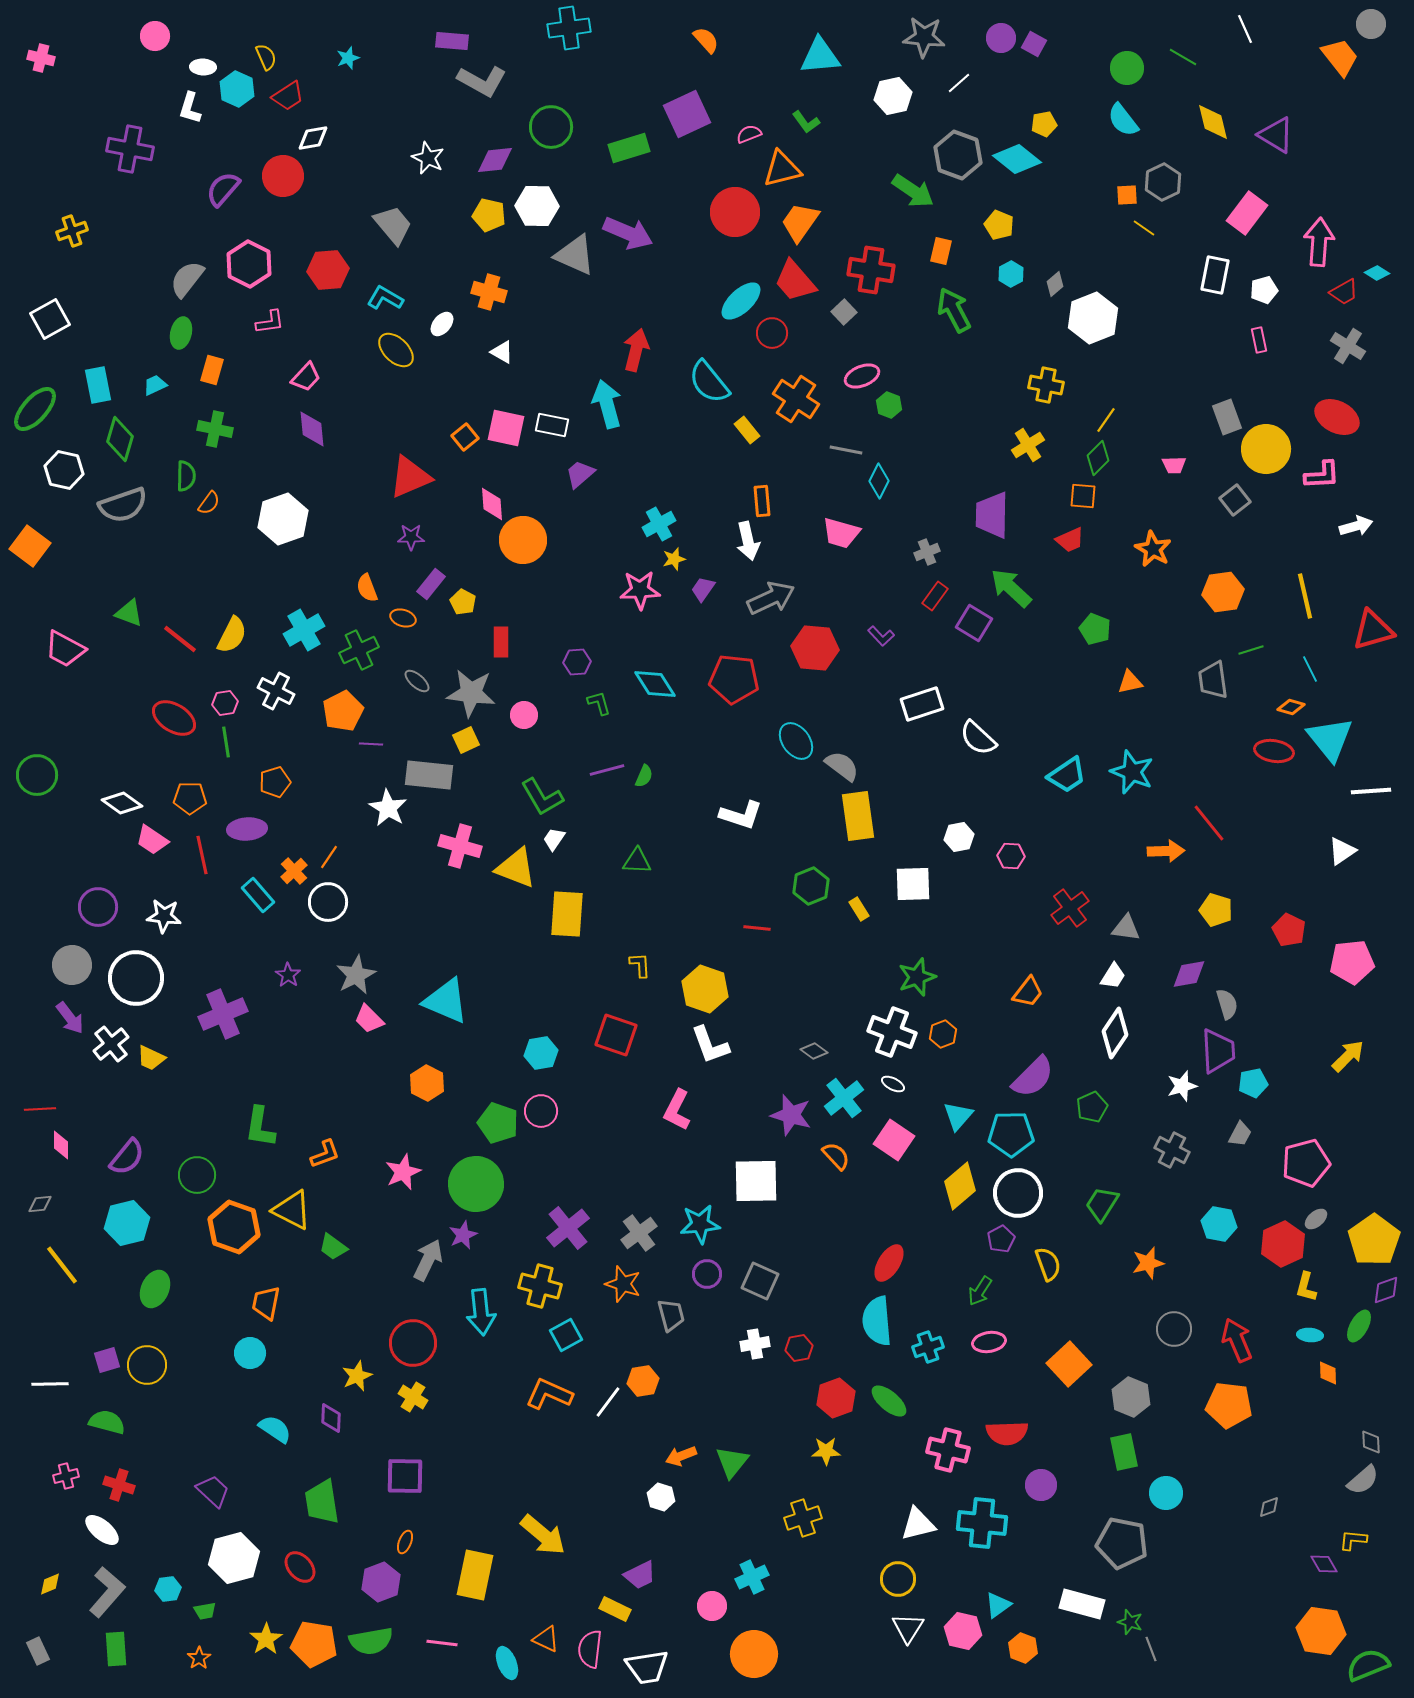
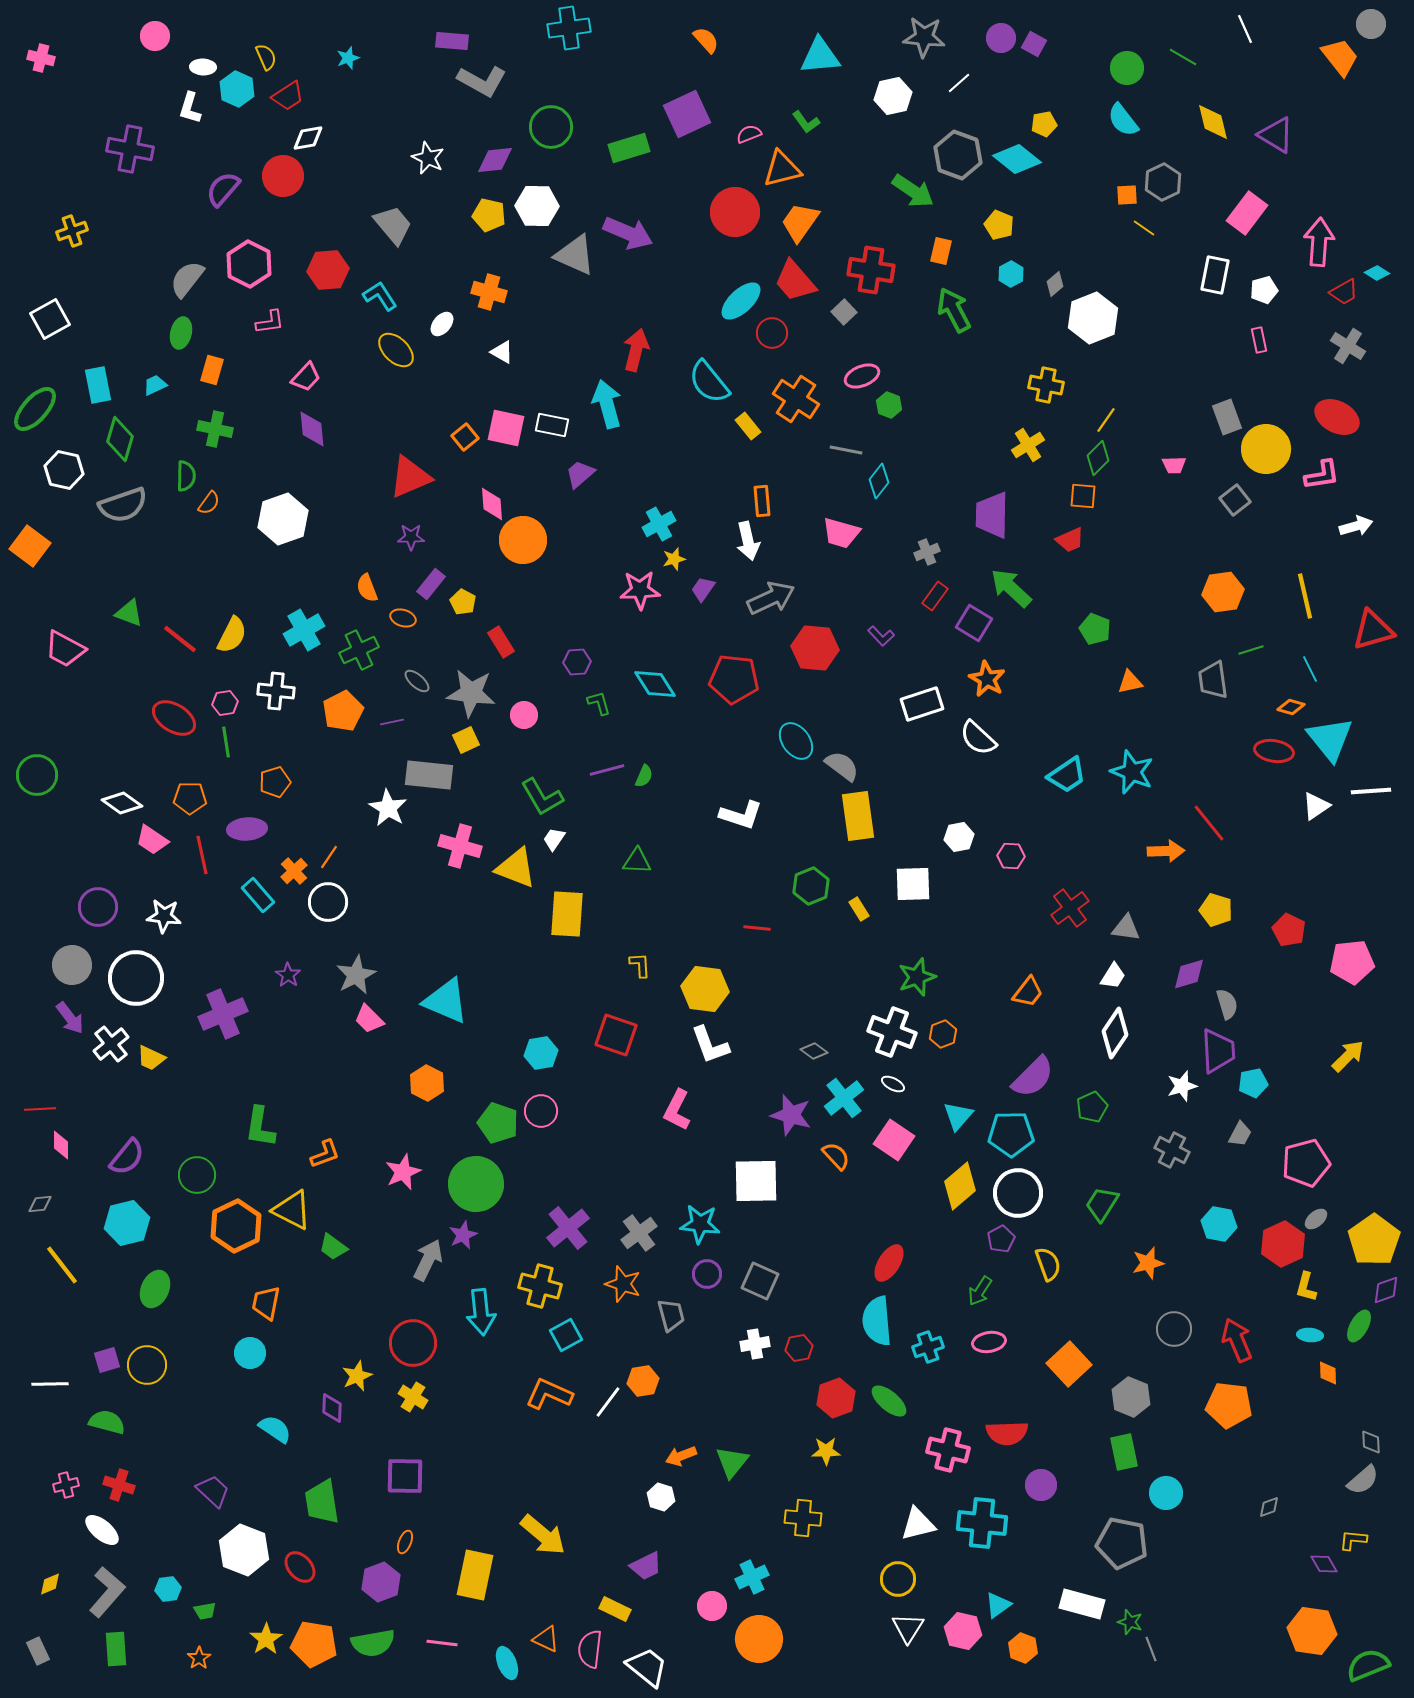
white diamond at (313, 138): moved 5 px left
cyan L-shape at (385, 298): moved 5 px left, 2 px up; rotated 27 degrees clockwise
yellow rectangle at (747, 430): moved 1 px right, 4 px up
pink L-shape at (1322, 475): rotated 6 degrees counterclockwise
cyan diamond at (879, 481): rotated 12 degrees clockwise
orange star at (1153, 549): moved 166 px left, 130 px down
red rectangle at (501, 642): rotated 32 degrees counterclockwise
white cross at (276, 691): rotated 21 degrees counterclockwise
purple line at (371, 744): moved 21 px right, 22 px up; rotated 15 degrees counterclockwise
white triangle at (1342, 851): moved 26 px left, 45 px up
purple diamond at (1189, 974): rotated 6 degrees counterclockwise
yellow hexagon at (705, 989): rotated 12 degrees counterclockwise
cyan star at (700, 1224): rotated 12 degrees clockwise
orange hexagon at (234, 1227): moved 2 px right, 1 px up; rotated 15 degrees clockwise
purple diamond at (331, 1418): moved 1 px right, 10 px up
pink cross at (66, 1476): moved 9 px down
yellow cross at (803, 1518): rotated 24 degrees clockwise
white hexagon at (234, 1558): moved 10 px right, 8 px up; rotated 24 degrees counterclockwise
purple trapezoid at (640, 1575): moved 6 px right, 9 px up
orange hexagon at (1321, 1631): moved 9 px left
green semicircle at (371, 1641): moved 2 px right, 2 px down
orange circle at (754, 1654): moved 5 px right, 15 px up
white trapezoid at (647, 1667): rotated 132 degrees counterclockwise
